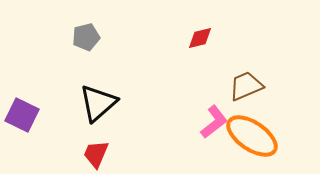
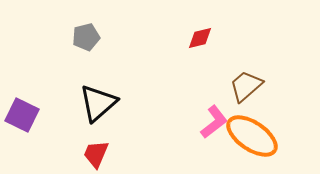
brown trapezoid: rotated 18 degrees counterclockwise
